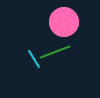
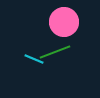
cyan line: rotated 36 degrees counterclockwise
